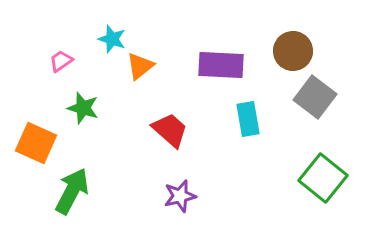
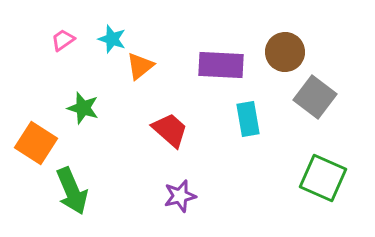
brown circle: moved 8 px left, 1 px down
pink trapezoid: moved 2 px right, 21 px up
orange square: rotated 9 degrees clockwise
green square: rotated 15 degrees counterclockwise
green arrow: rotated 129 degrees clockwise
